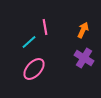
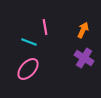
cyan line: rotated 63 degrees clockwise
pink ellipse: moved 6 px left
